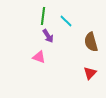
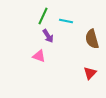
green line: rotated 18 degrees clockwise
cyan line: rotated 32 degrees counterclockwise
brown semicircle: moved 1 px right, 3 px up
pink triangle: moved 1 px up
